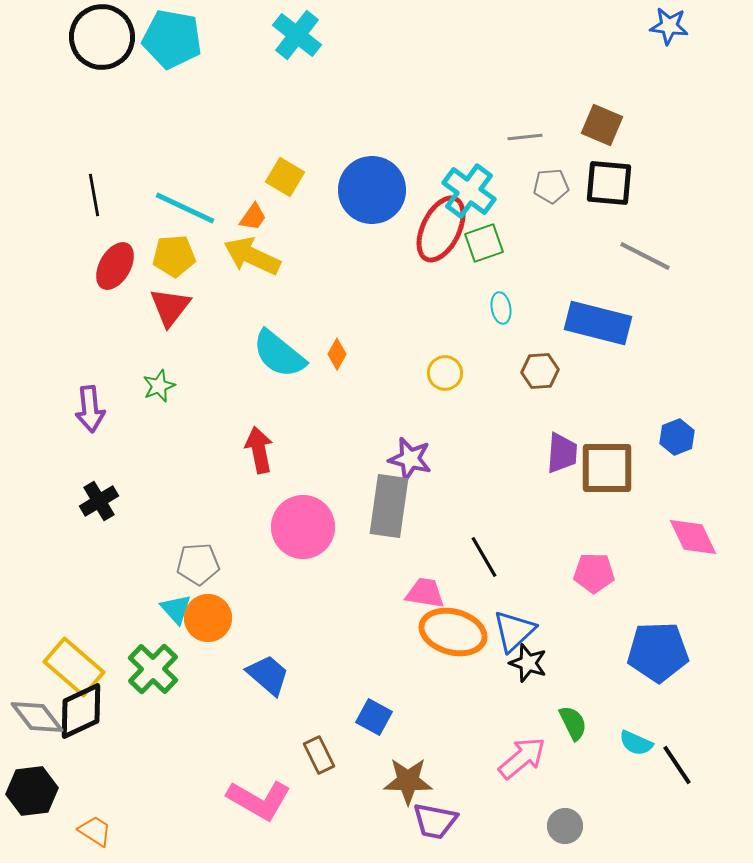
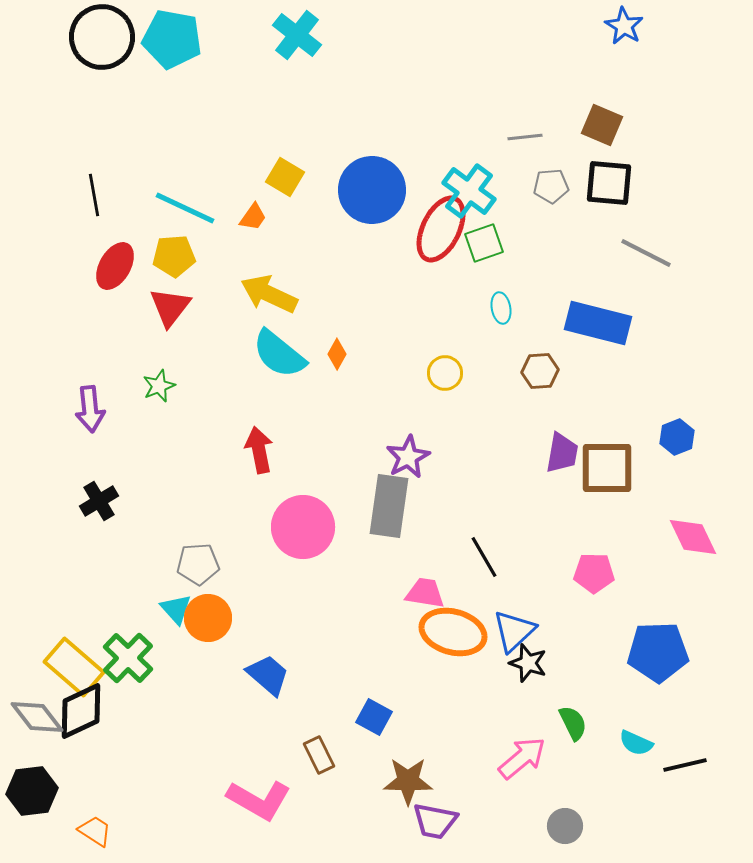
blue star at (669, 26): moved 45 px left; rotated 24 degrees clockwise
yellow arrow at (252, 256): moved 17 px right, 38 px down
gray line at (645, 256): moved 1 px right, 3 px up
purple trapezoid at (562, 453): rotated 6 degrees clockwise
purple star at (410, 459): moved 2 px left, 2 px up; rotated 30 degrees clockwise
green cross at (153, 669): moved 25 px left, 11 px up
black line at (677, 765): moved 8 px right; rotated 69 degrees counterclockwise
